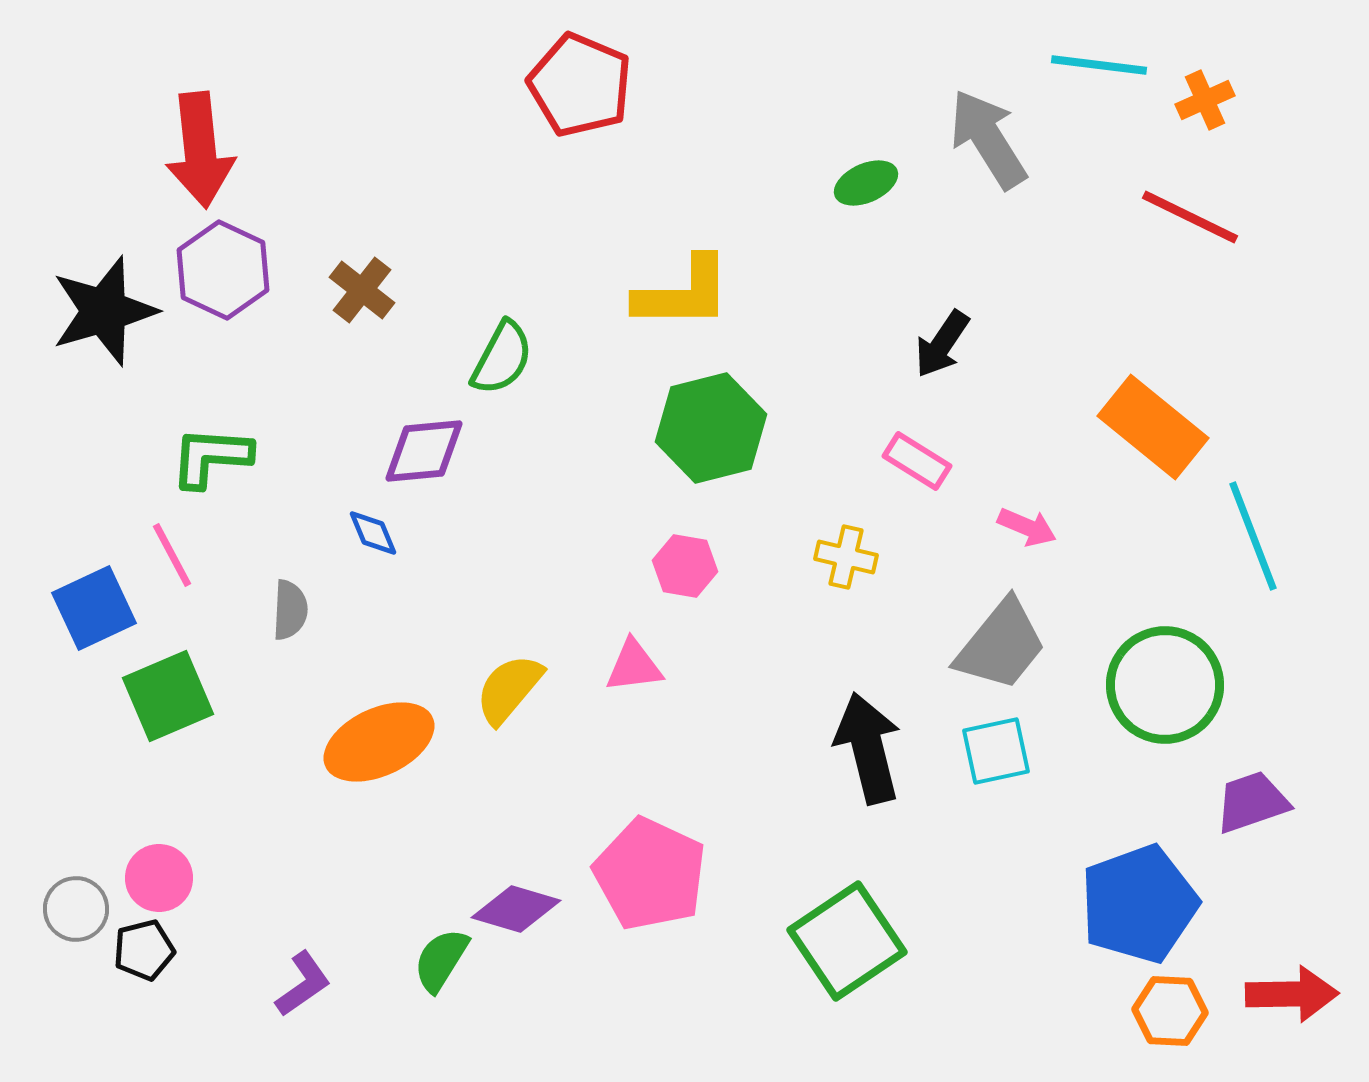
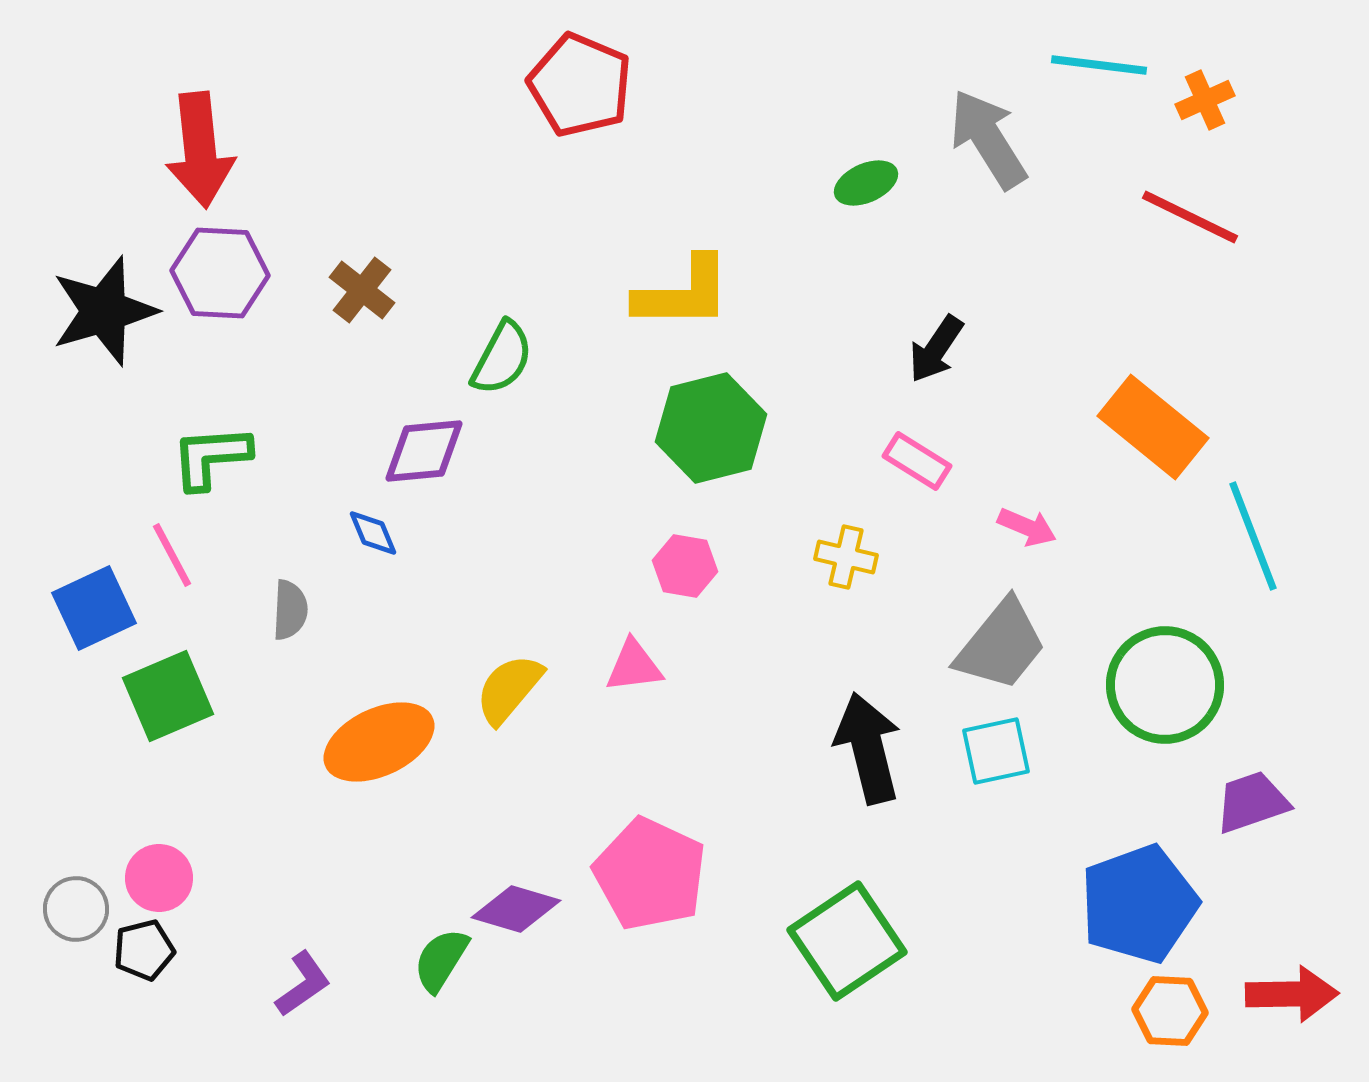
purple hexagon at (223, 270): moved 3 px left, 3 px down; rotated 22 degrees counterclockwise
black arrow at (942, 344): moved 6 px left, 5 px down
green L-shape at (211, 457): rotated 8 degrees counterclockwise
